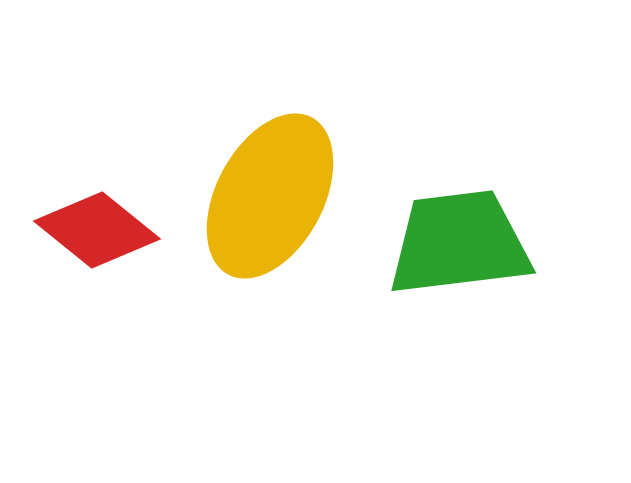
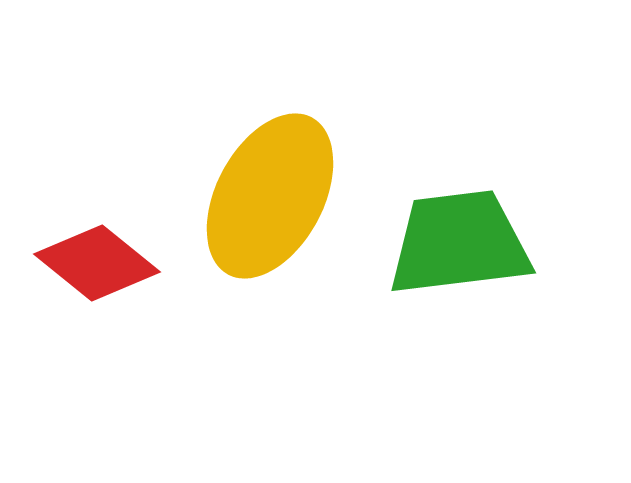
red diamond: moved 33 px down
